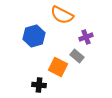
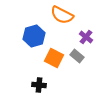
purple cross: rotated 32 degrees counterclockwise
orange square: moved 4 px left, 9 px up
